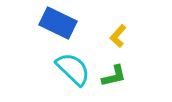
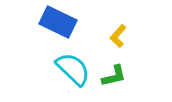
blue rectangle: moved 1 px up
